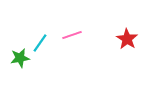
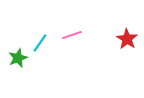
green star: moved 2 px left; rotated 12 degrees counterclockwise
